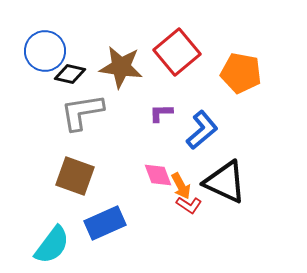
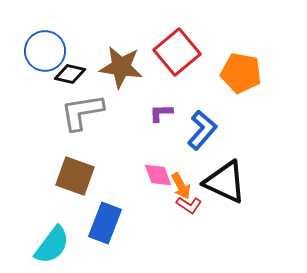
blue L-shape: rotated 9 degrees counterclockwise
blue rectangle: rotated 45 degrees counterclockwise
